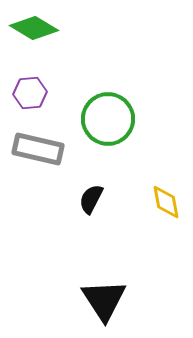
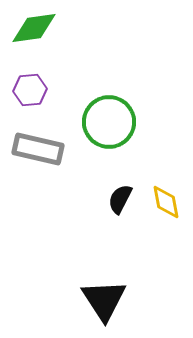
green diamond: rotated 39 degrees counterclockwise
purple hexagon: moved 3 px up
green circle: moved 1 px right, 3 px down
black semicircle: moved 29 px right
